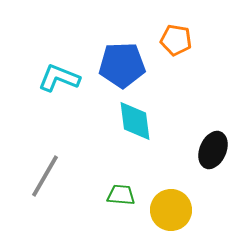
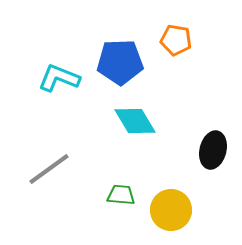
blue pentagon: moved 2 px left, 3 px up
cyan diamond: rotated 24 degrees counterclockwise
black ellipse: rotated 9 degrees counterclockwise
gray line: moved 4 px right, 7 px up; rotated 24 degrees clockwise
